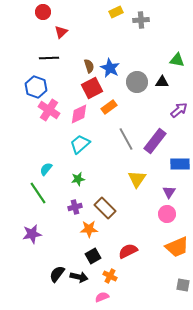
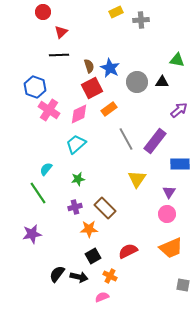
black line: moved 10 px right, 3 px up
blue hexagon: moved 1 px left
orange rectangle: moved 2 px down
cyan trapezoid: moved 4 px left
orange trapezoid: moved 6 px left, 1 px down
